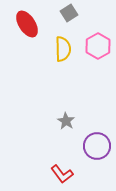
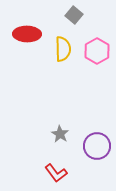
gray square: moved 5 px right, 2 px down; rotated 18 degrees counterclockwise
red ellipse: moved 10 px down; rotated 56 degrees counterclockwise
pink hexagon: moved 1 px left, 5 px down
gray star: moved 6 px left, 13 px down
red L-shape: moved 6 px left, 1 px up
